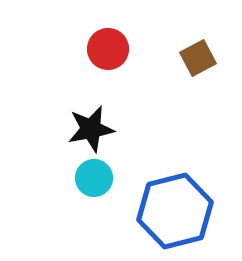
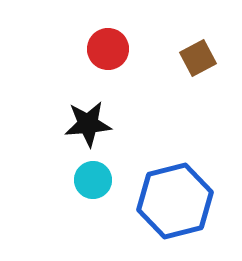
black star: moved 3 px left, 5 px up; rotated 6 degrees clockwise
cyan circle: moved 1 px left, 2 px down
blue hexagon: moved 10 px up
